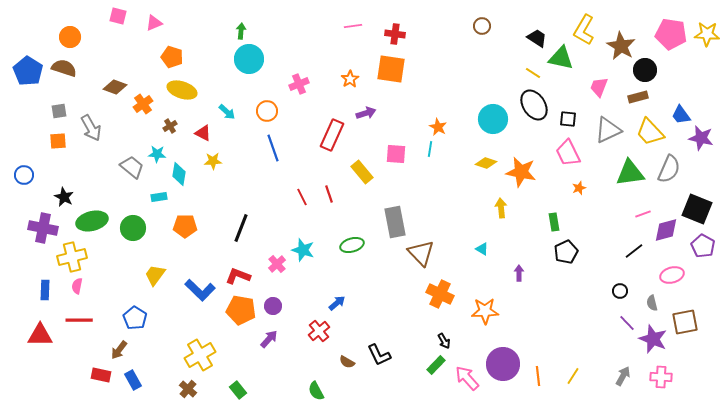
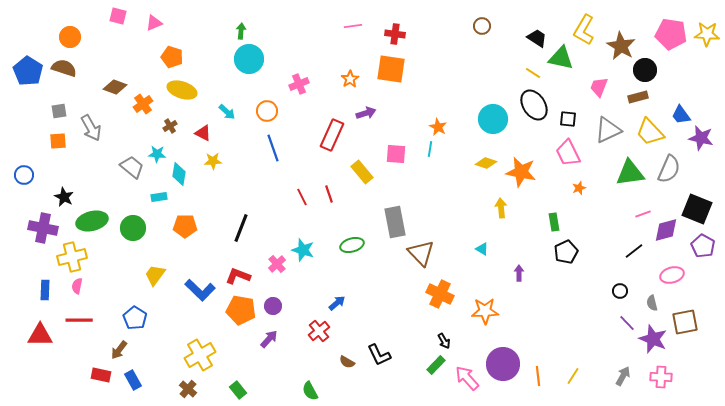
green semicircle at (316, 391): moved 6 px left
